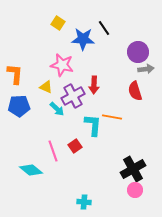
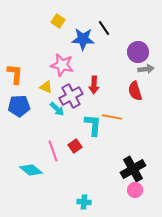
yellow square: moved 2 px up
purple cross: moved 2 px left
